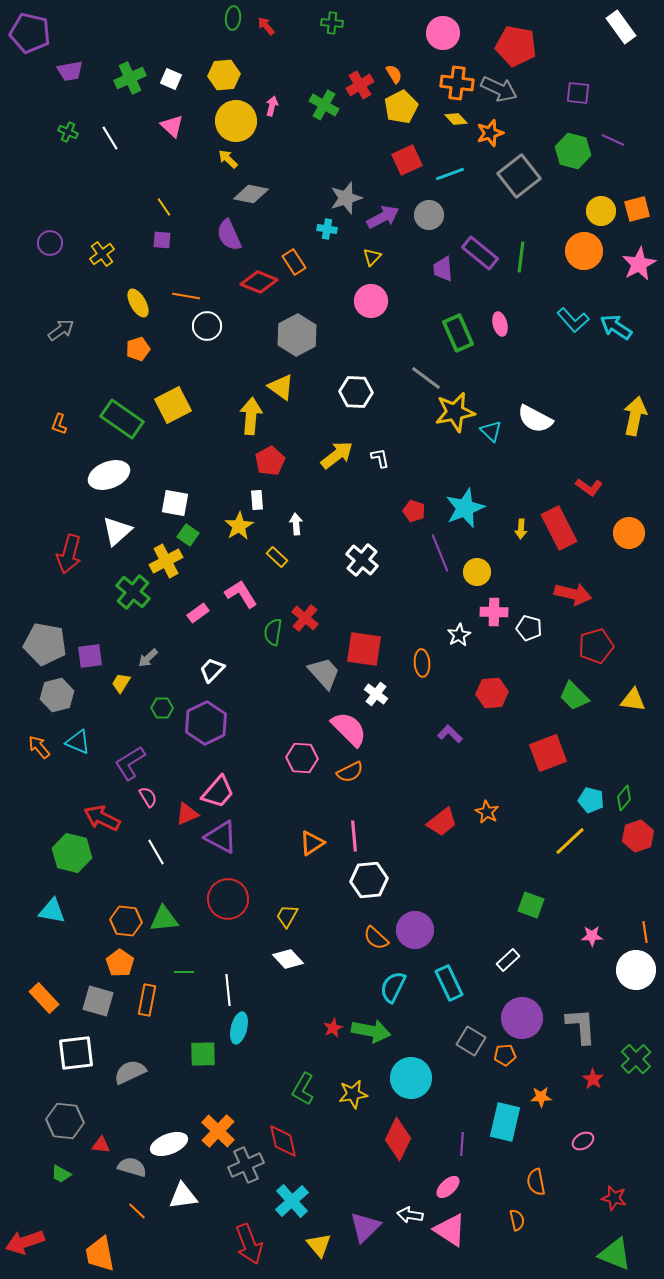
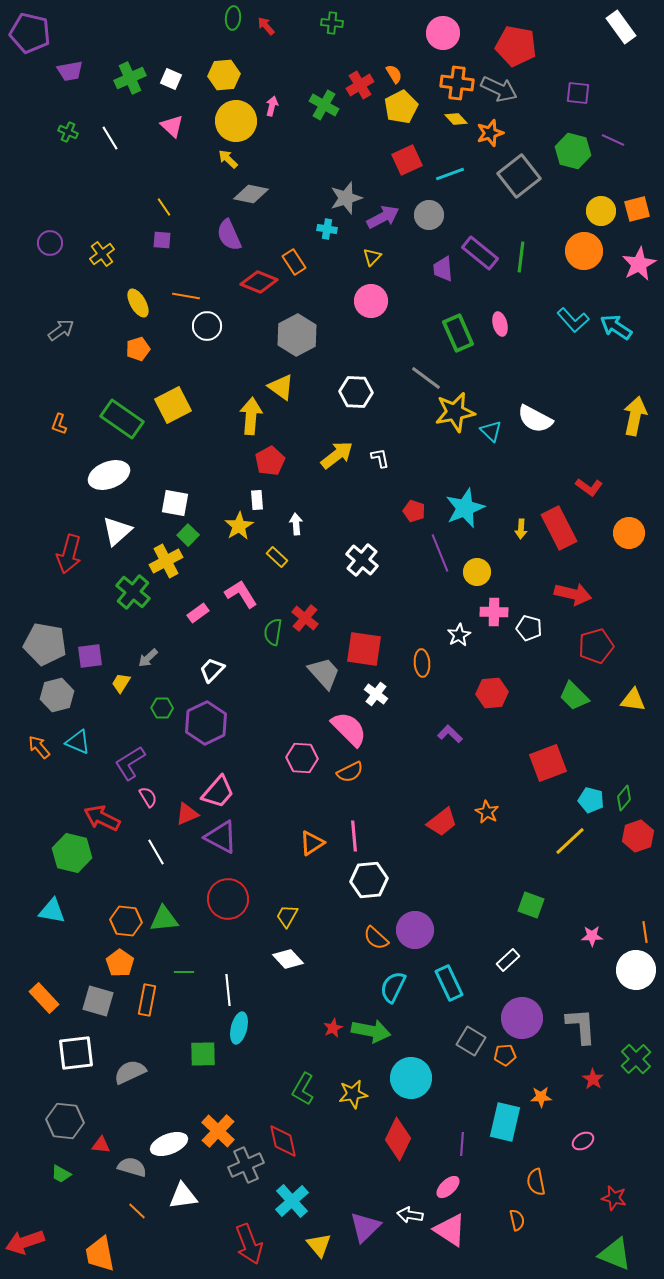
green square at (188, 535): rotated 10 degrees clockwise
red square at (548, 753): moved 10 px down
